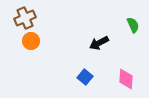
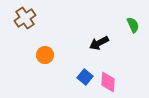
brown cross: rotated 10 degrees counterclockwise
orange circle: moved 14 px right, 14 px down
pink diamond: moved 18 px left, 3 px down
